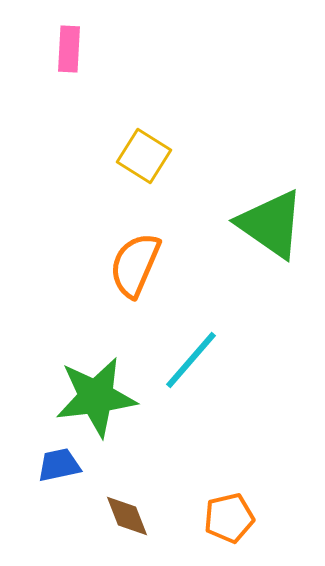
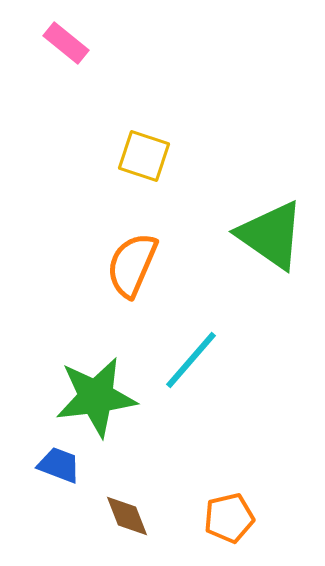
pink rectangle: moved 3 px left, 6 px up; rotated 54 degrees counterclockwise
yellow square: rotated 14 degrees counterclockwise
green triangle: moved 11 px down
orange semicircle: moved 3 px left
blue trapezoid: rotated 33 degrees clockwise
